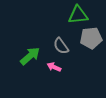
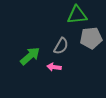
green triangle: moved 1 px left
gray semicircle: rotated 114 degrees counterclockwise
pink arrow: rotated 16 degrees counterclockwise
